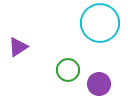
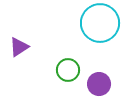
purple triangle: moved 1 px right
